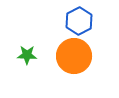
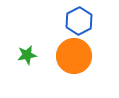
green star: rotated 12 degrees counterclockwise
